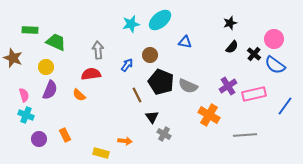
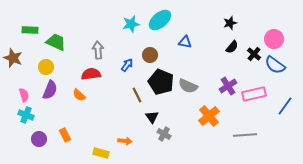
orange cross: moved 1 px down; rotated 20 degrees clockwise
